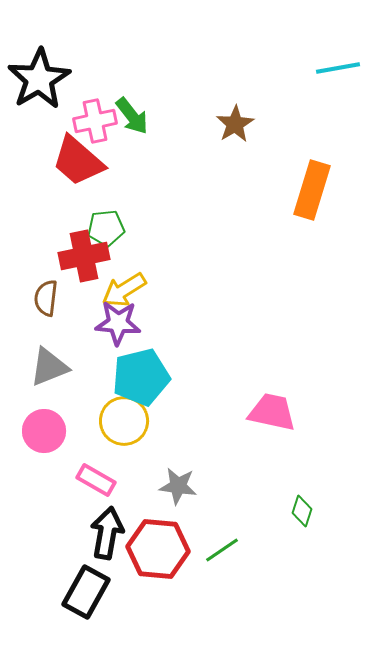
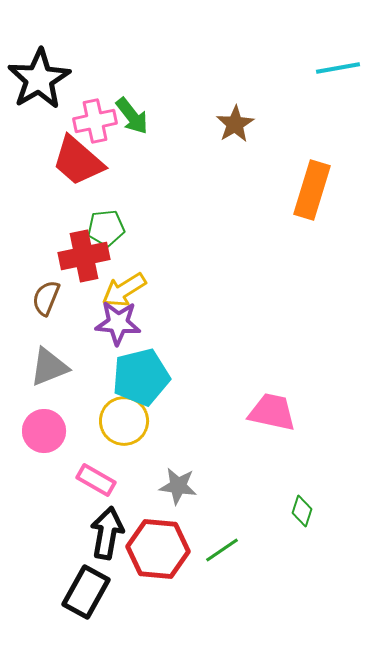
brown semicircle: rotated 15 degrees clockwise
